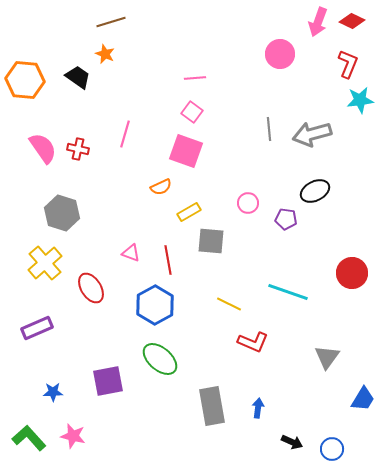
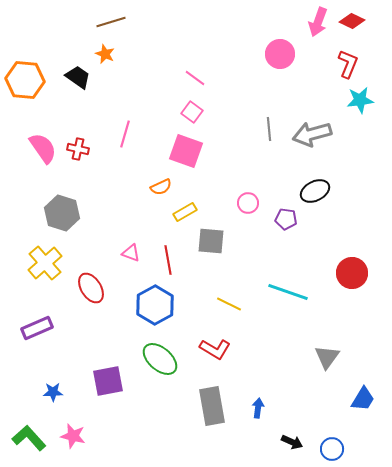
pink line at (195, 78): rotated 40 degrees clockwise
yellow rectangle at (189, 212): moved 4 px left
red L-shape at (253, 342): moved 38 px left, 7 px down; rotated 8 degrees clockwise
